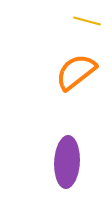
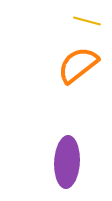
orange semicircle: moved 2 px right, 7 px up
